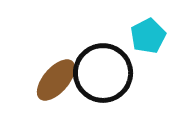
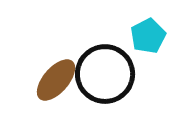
black circle: moved 2 px right, 1 px down
